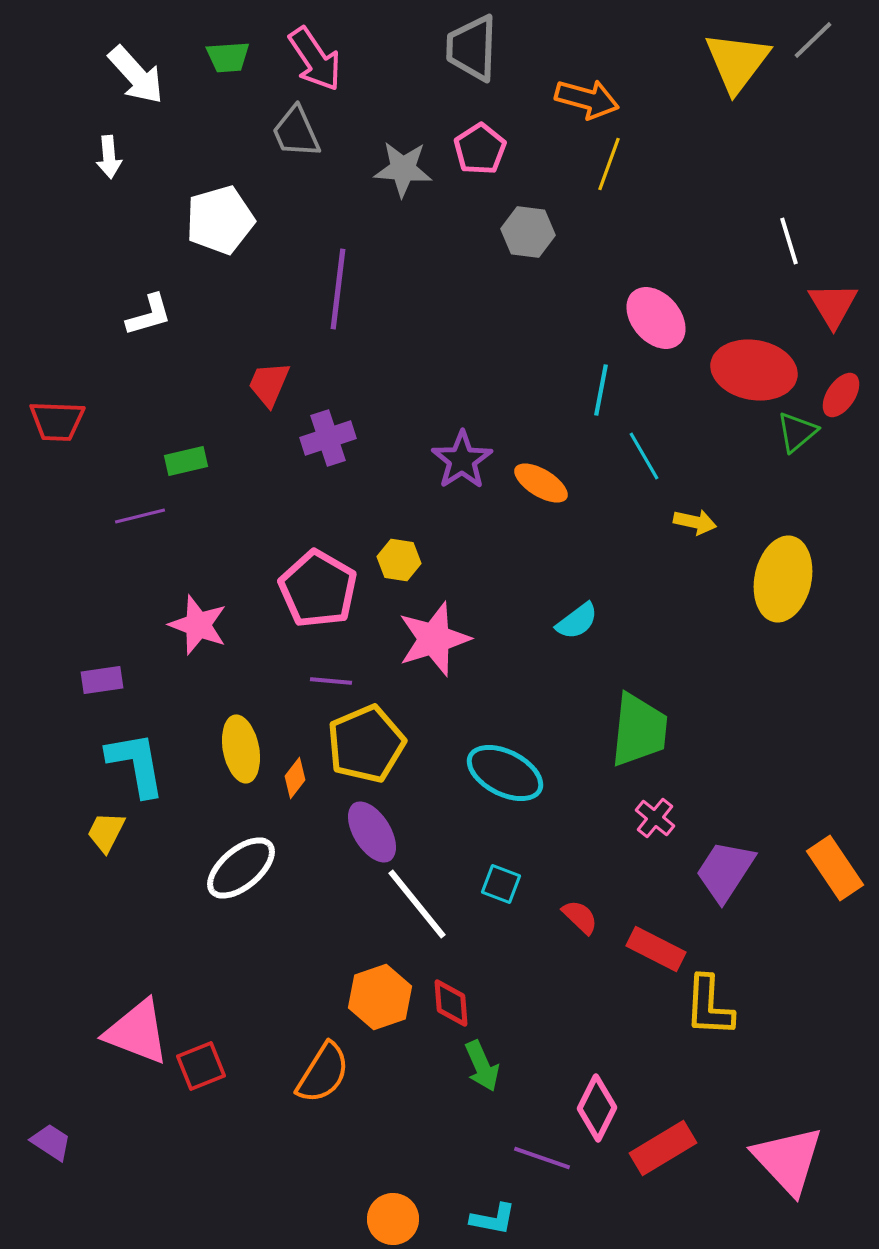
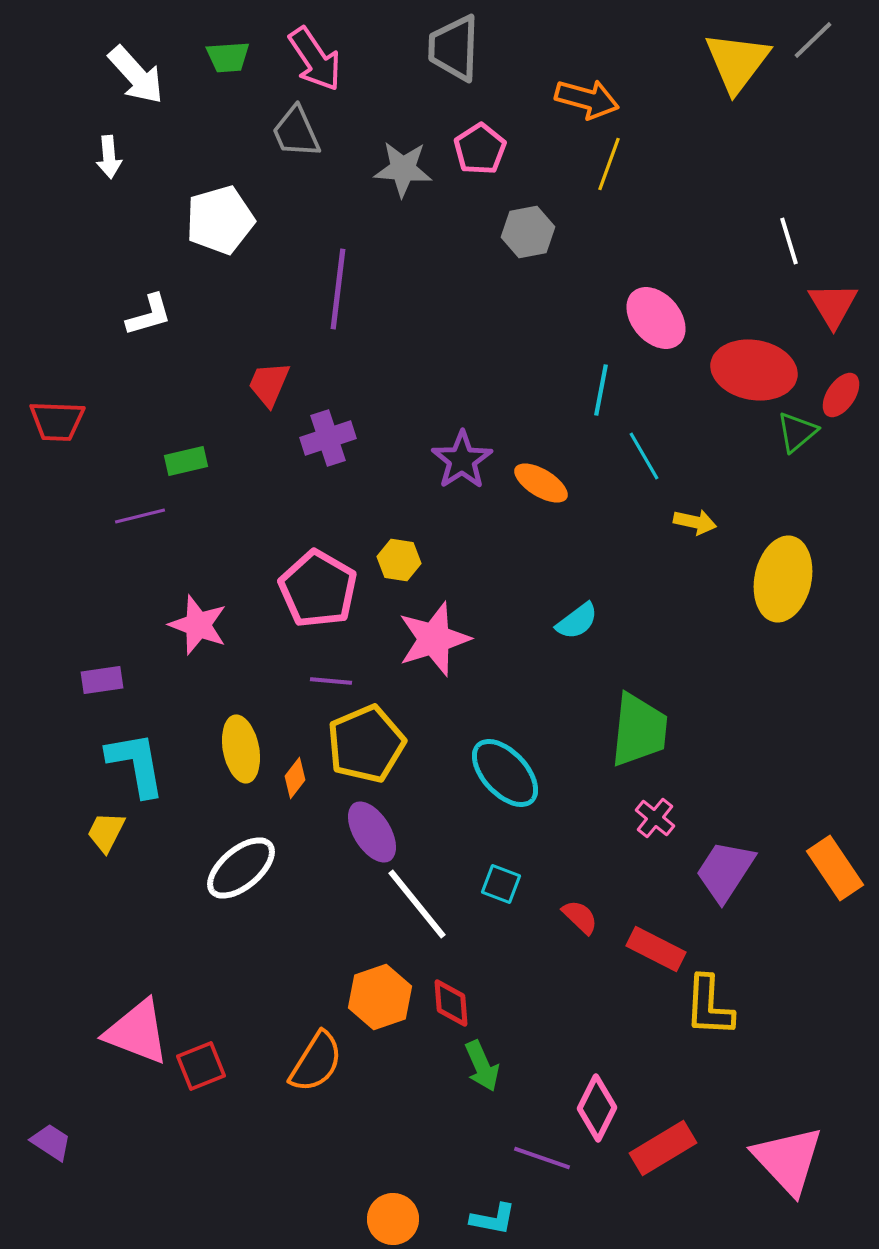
gray trapezoid at (472, 48): moved 18 px left
gray hexagon at (528, 232): rotated 18 degrees counterclockwise
cyan ellipse at (505, 773): rotated 20 degrees clockwise
orange semicircle at (323, 1073): moved 7 px left, 11 px up
